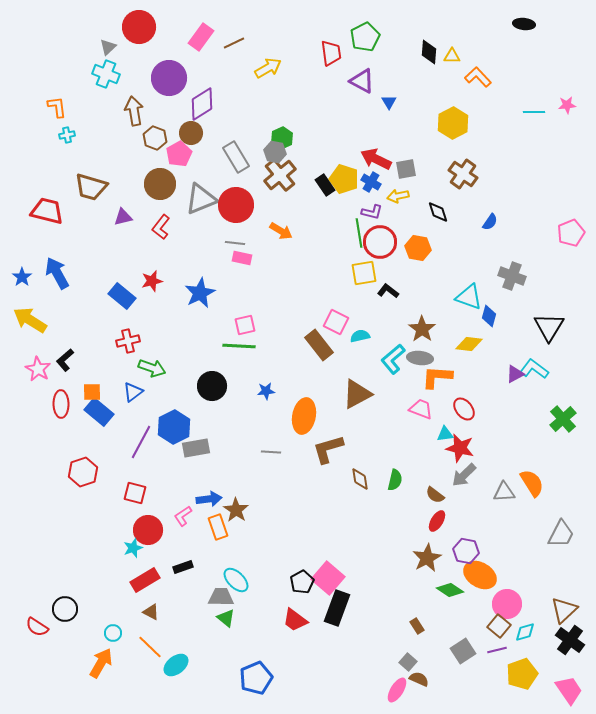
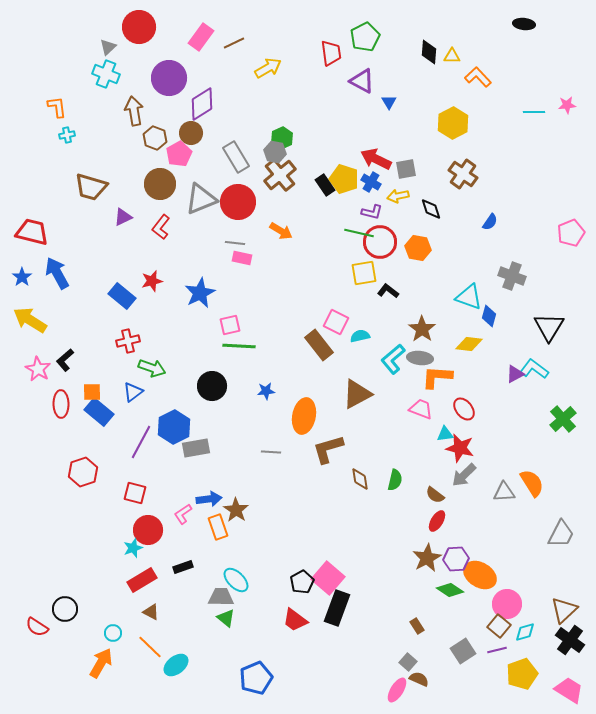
red circle at (236, 205): moved 2 px right, 3 px up
red trapezoid at (47, 211): moved 15 px left, 21 px down
black diamond at (438, 212): moved 7 px left, 3 px up
purple triangle at (123, 217): rotated 12 degrees counterclockwise
green line at (359, 233): rotated 68 degrees counterclockwise
pink square at (245, 325): moved 15 px left
pink L-shape at (183, 516): moved 2 px up
purple hexagon at (466, 551): moved 10 px left, 8 px down; rotated 15 degrees counterclockwise
red rectangle at (145, 580): moved 3 px left
pink trapezoid at (569, 690): rotated 24 degrees counterclockwise
